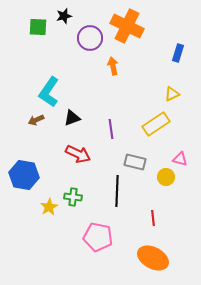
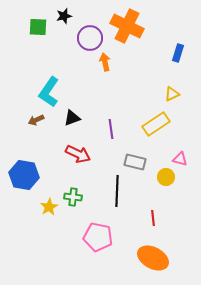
orange arrow: moved 8 px left, 4 px up
